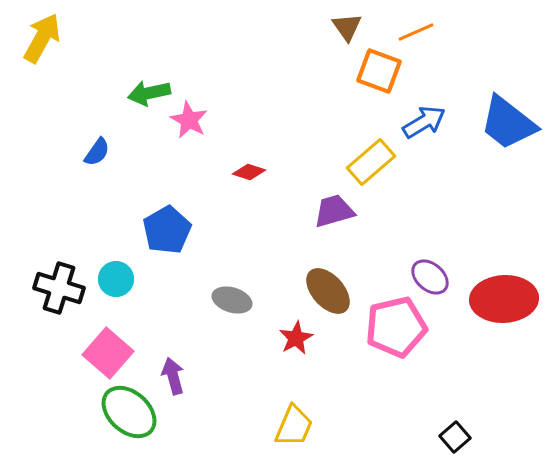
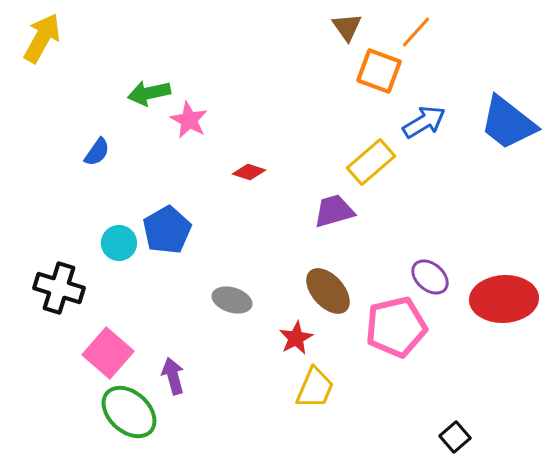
orange line: rotated 24 degrees counterclockwise
cyan circle: moved 3 px right, 36 px up
yellow trapezoid: moved 21 px right, 38 px up
